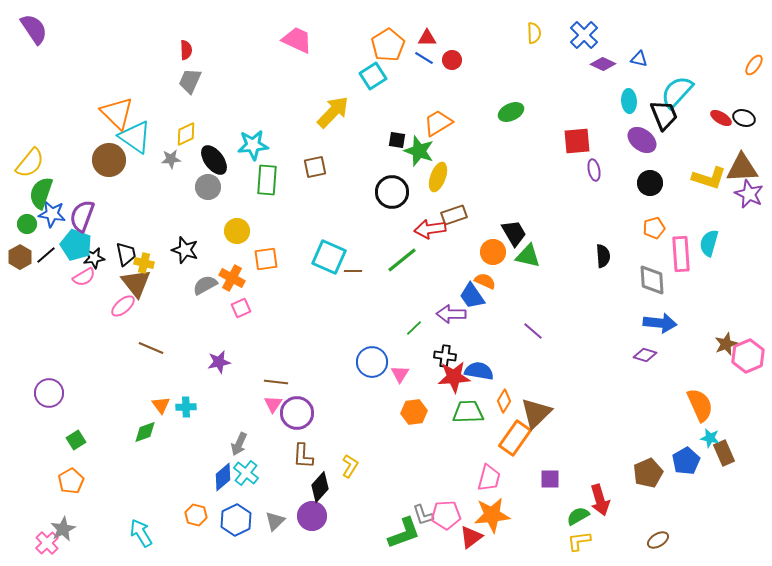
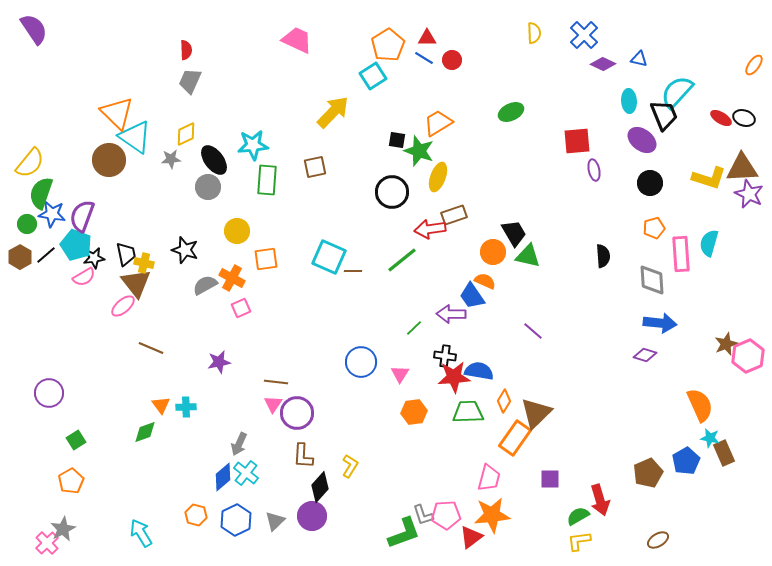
blue circle at (372, 362): moved 11 px left
